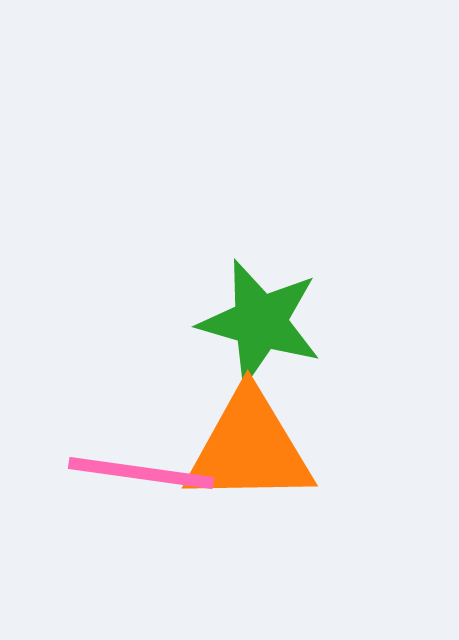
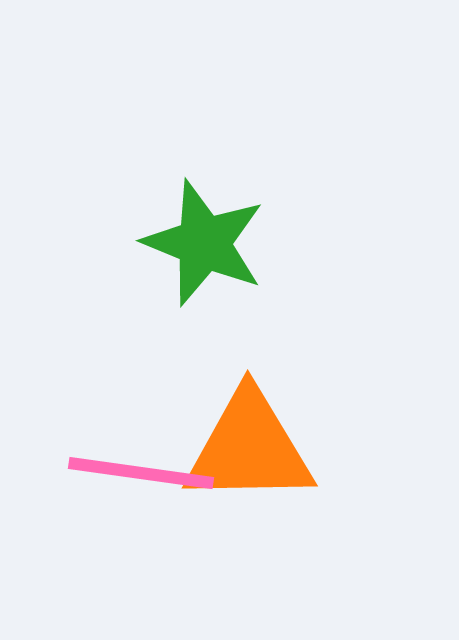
green star: moved 56 px left, 79 px up; rotated 6 degrees clockwise
